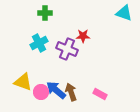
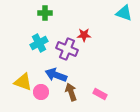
red star: moved 1 px right, 1 px up
blue arrow: moved 15 px up; rotated 20 degrees counterclockwise
